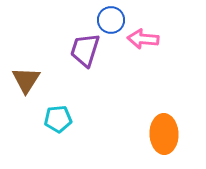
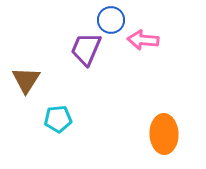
pink arrow: moved 1 px down
purple trapezoid: moved 1 px right, 1 px up; rotated 6 degrees clockwise
